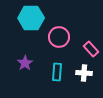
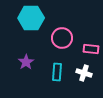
pink circle: moved 3 px right, 1 px down
pink rectangle: rotated 42 degrees counterclockwise
purple star: moved 1 px right, 1 px up
white cross: rotated 14 degrees clockwise
